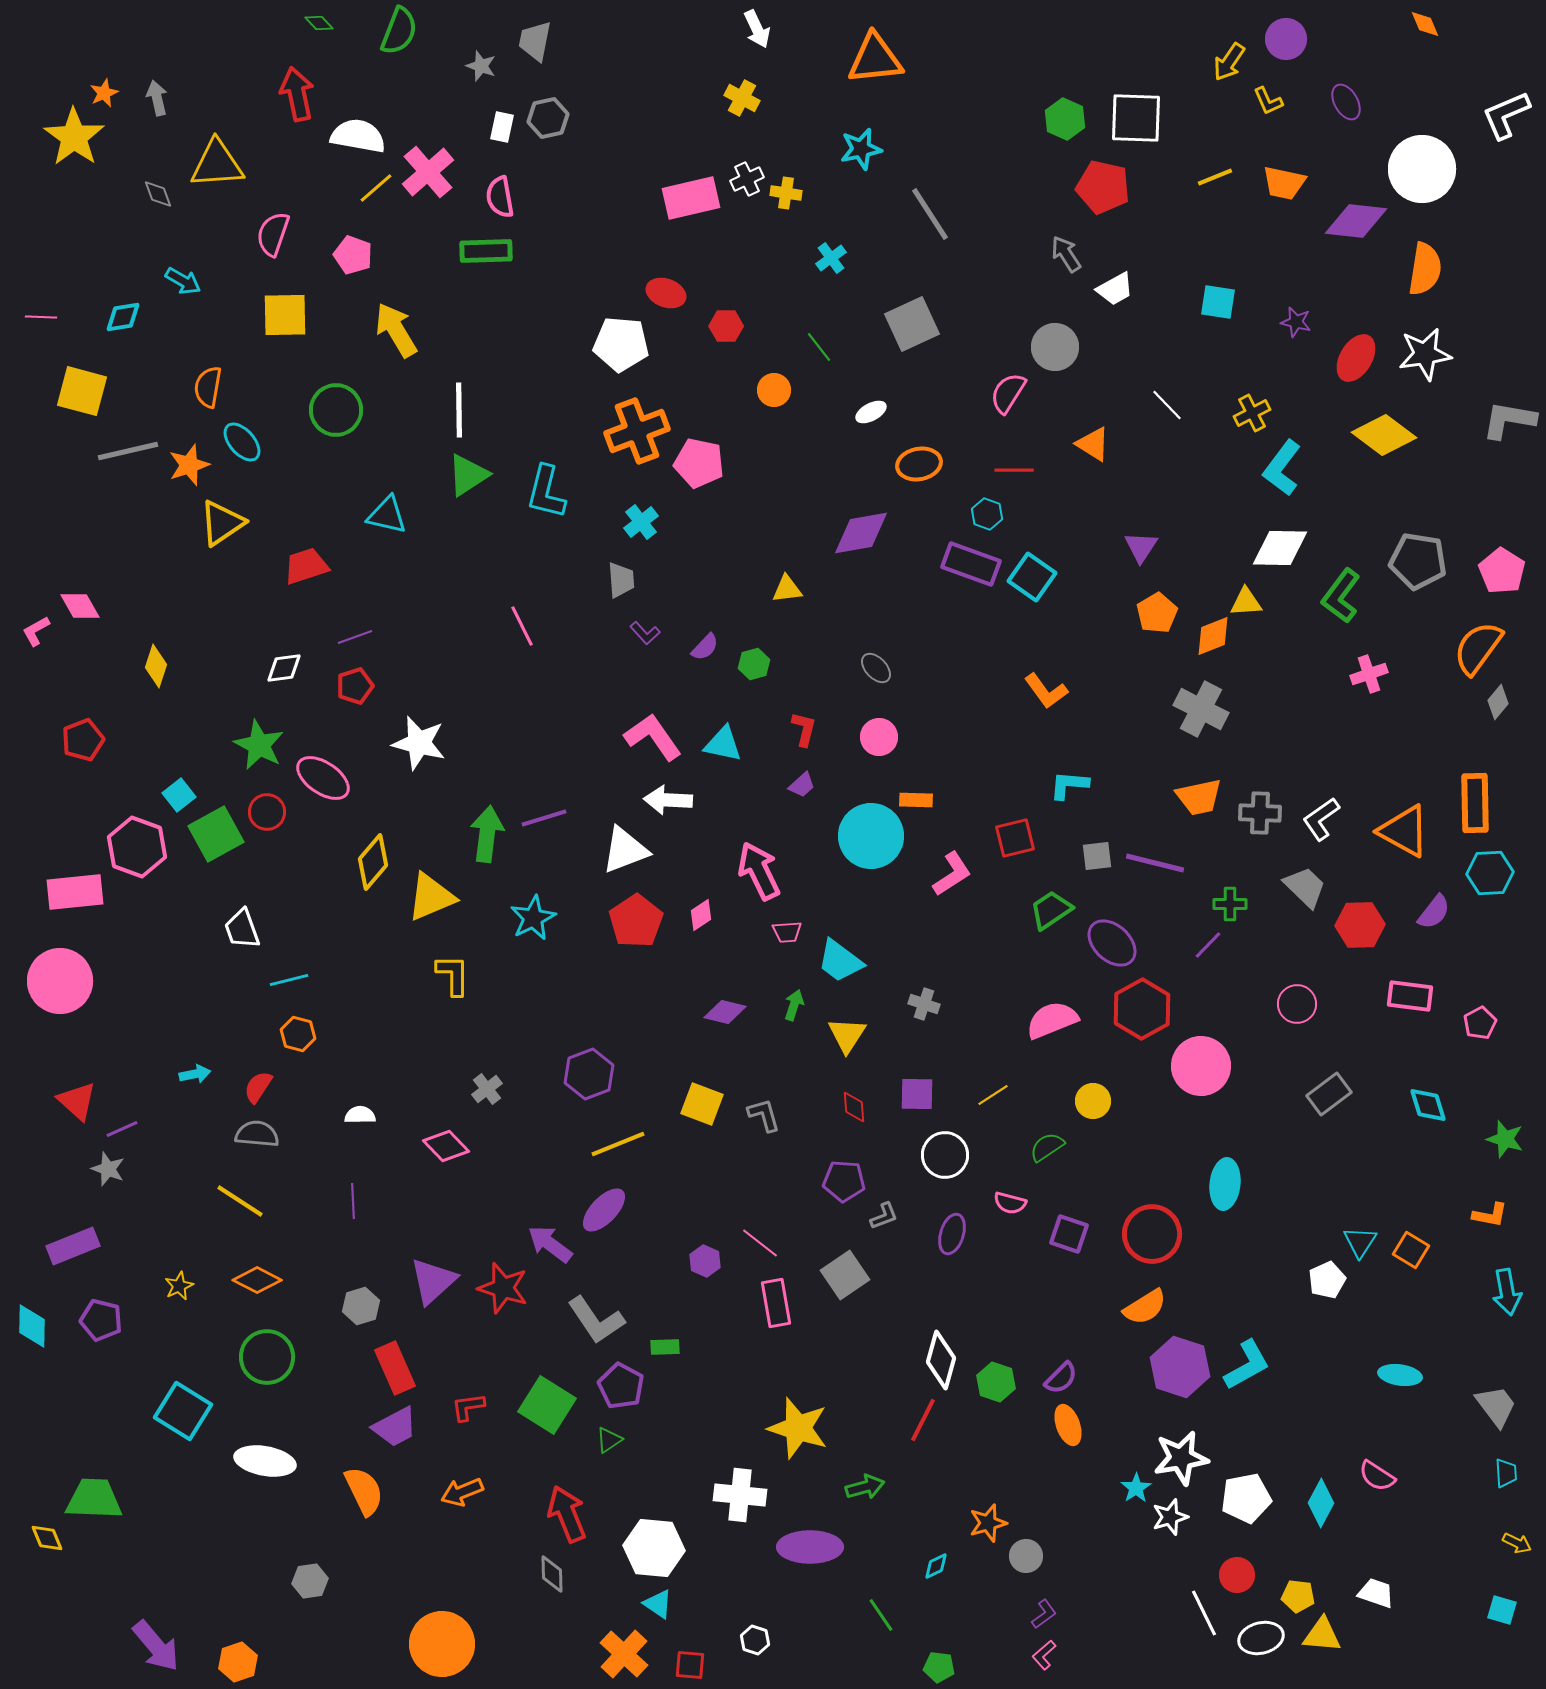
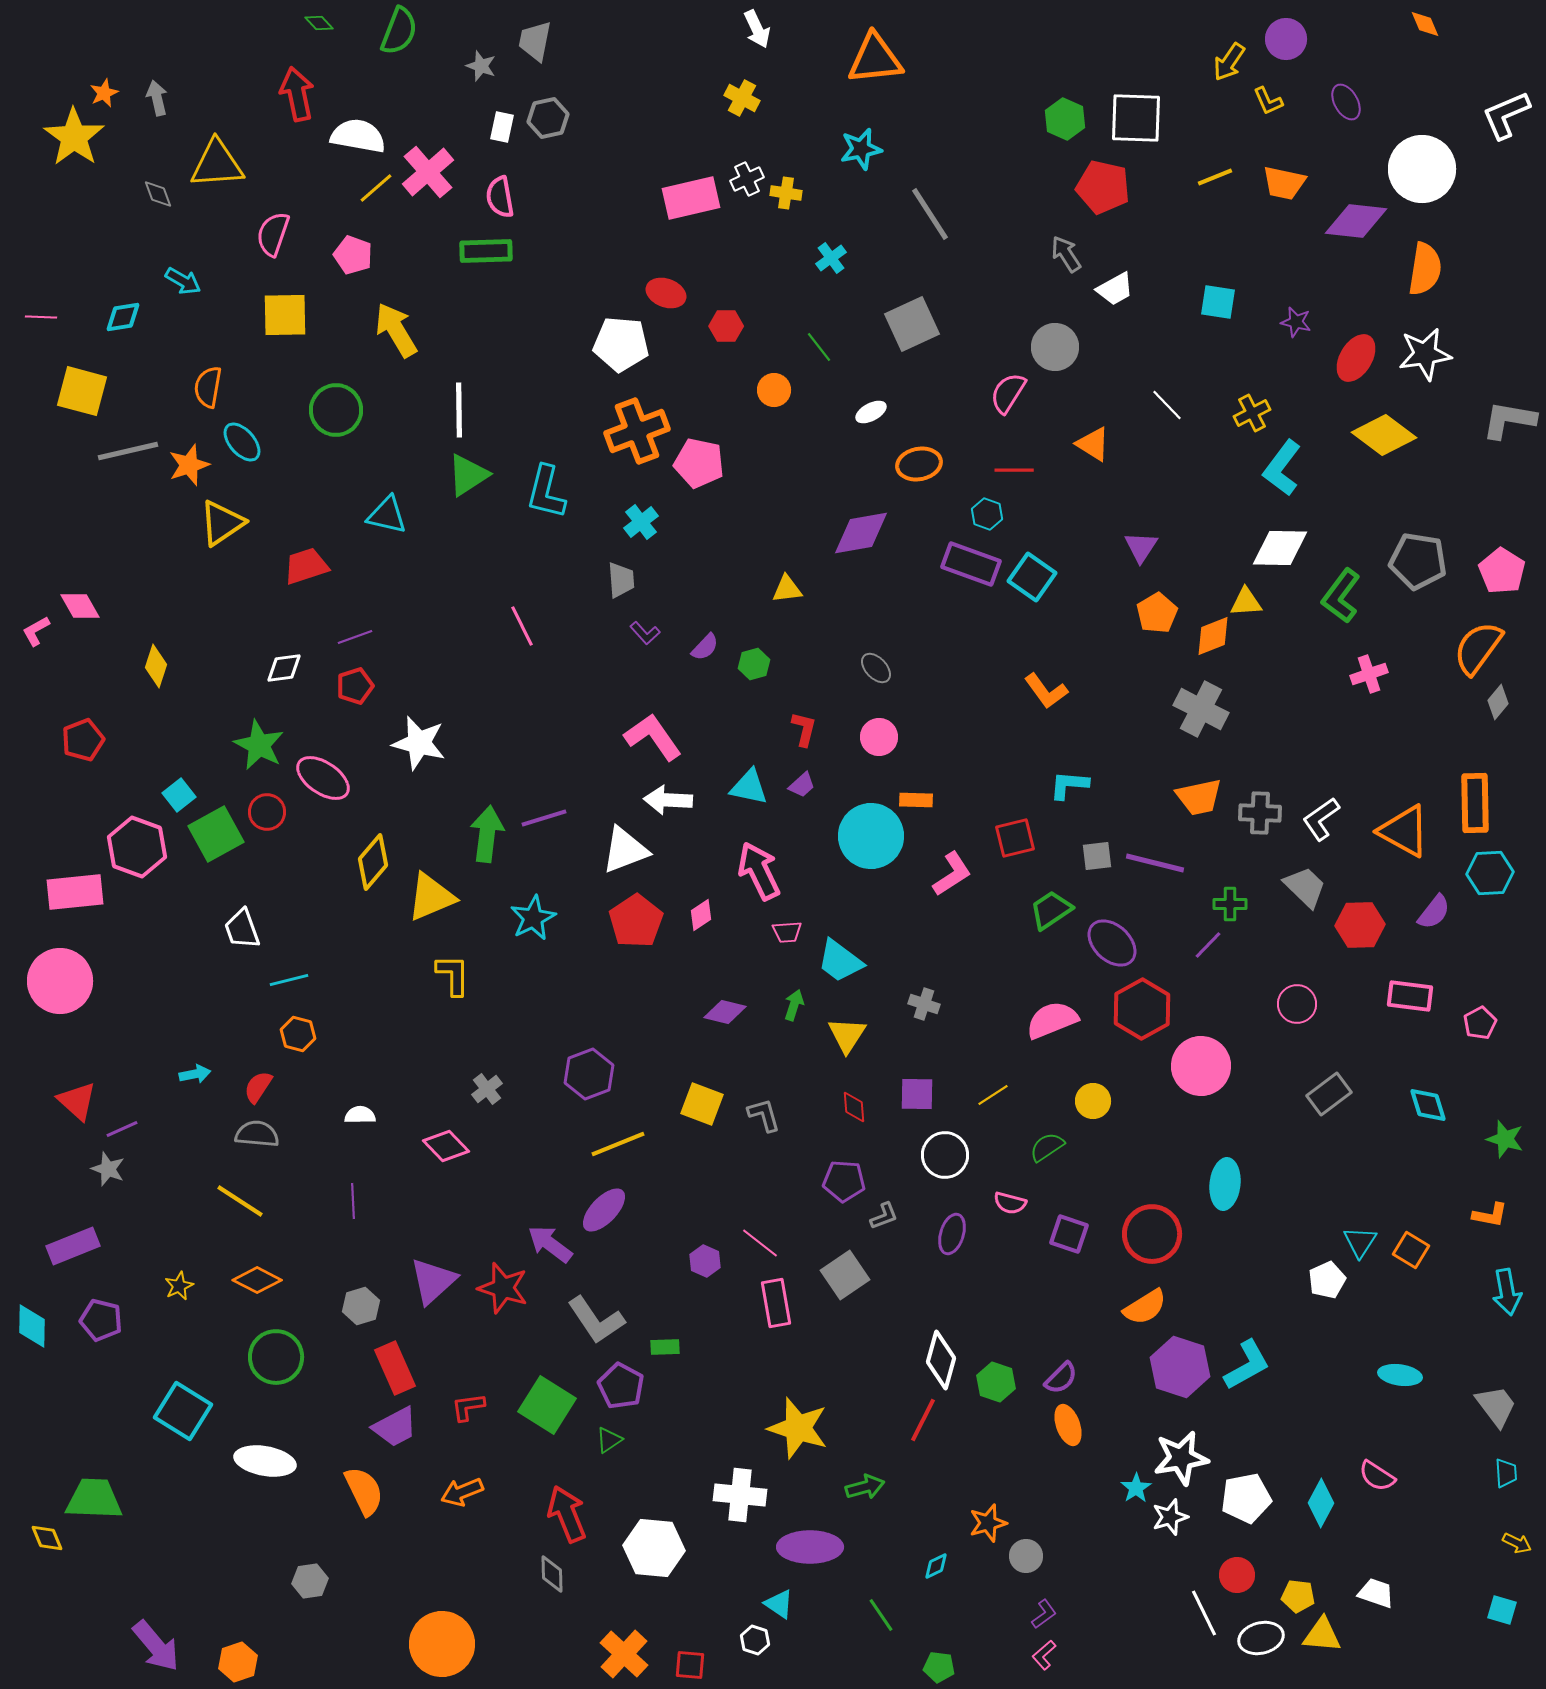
cyan triangle at (723, 744): moved 26 px right, 43 px down
green circle at (267, 1357): moved 9 px right
cyan triangle at (658, 1604): moved 121 px right
